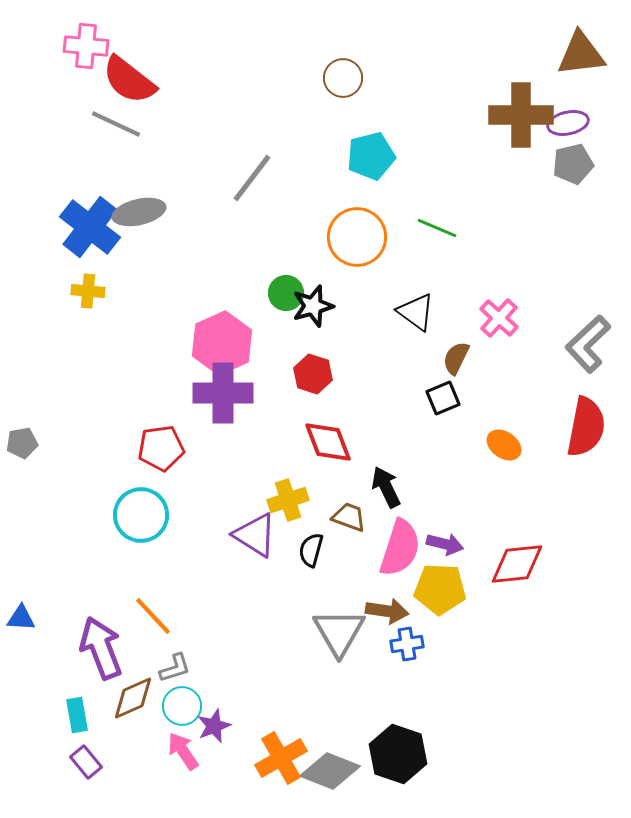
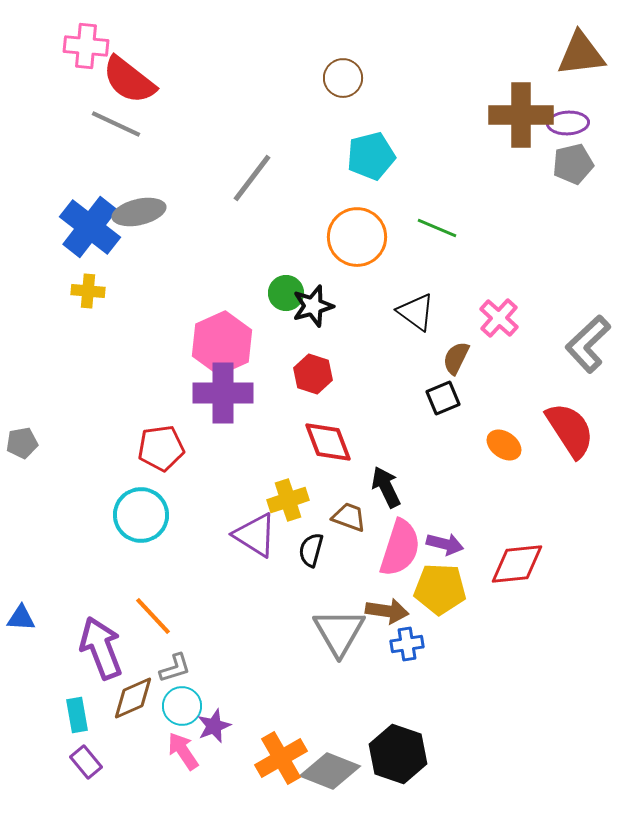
purple ellipse at (568, 123): rotated 9 degrees clockwise
red semicircle at (586, 427): moved 16 px left, 3 px down; rotated 44 degrees counterclockwise
